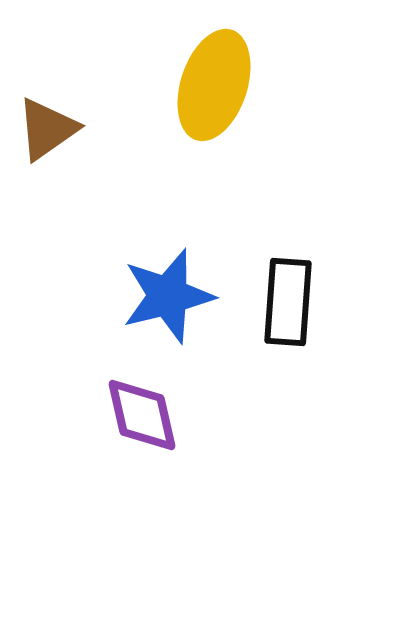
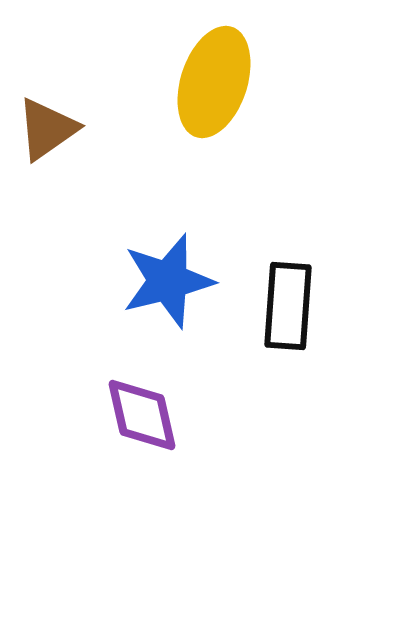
yellow ellipse: moved 3 px up
blue star: moved 15 px up
black rectangle: moved 4 px down
